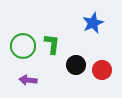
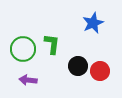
green circle: moved 3 px down
black circle: moved 2 px right, 1 px down
red circle: moved 2 px left, 1 px down
